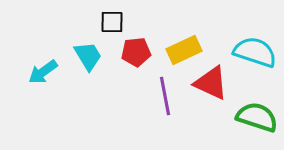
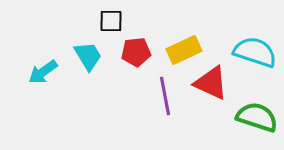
black square: moved 1 px left, 1 px up
